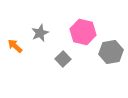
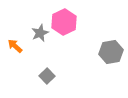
pink hexagon: moved 19 px left, 10 px up; rotated 20 degrees clockwise
gray square: moved 16 px left, 17 px down
